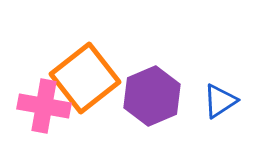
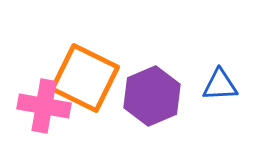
orange square: rotated 26 degrees counterclockwise
blue triangle: moved 16 px up; rotated 30 degrees clockwise
